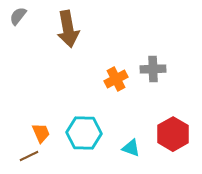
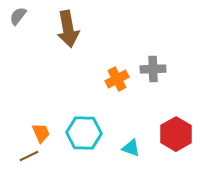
orange cross: moved 1 px right
red hexagon: moved 3 px right
